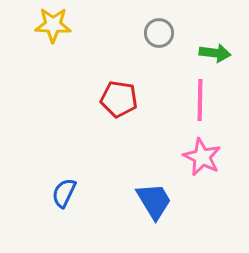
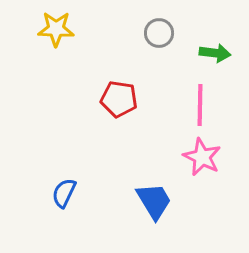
yellow star: moved 3 px right, 4 px down
pink line: moved 5 px down
